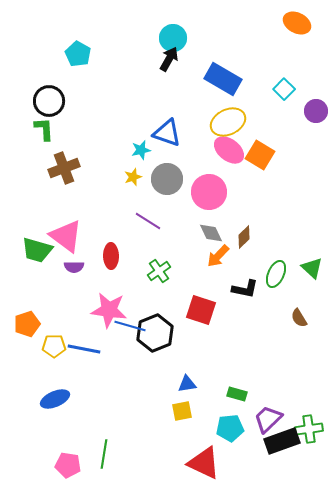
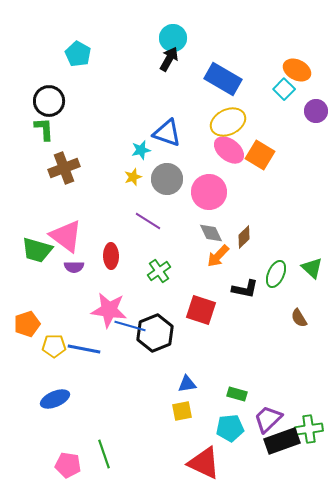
orange ellipse at (297, 23): moved 47 px down
green line at (104, 454): rotated 28 degrees counterclockwise
